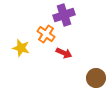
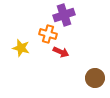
orange cross: moved 2 px right; rotated 18 degrees counterclockwise
red arrow: moved 3 px left, 1 px up
brown circle: moved 1 px left
